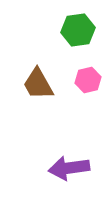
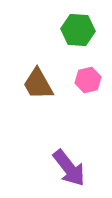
green hexagon: rotated 12 degrees clockwise
purple arrow: rotated 120 degrees counterclockwise
